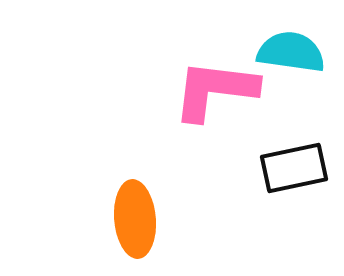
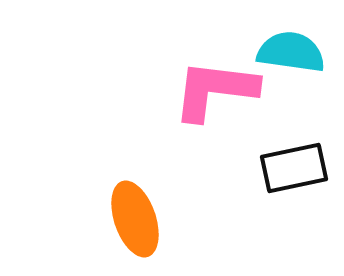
orange ellipse: rotated 14 degrees counterclockwise
